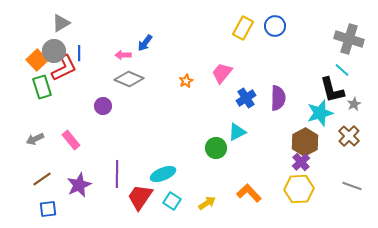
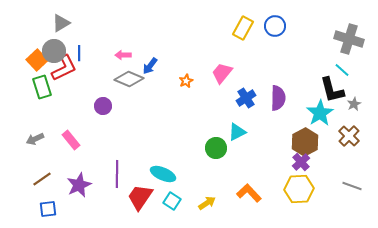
blue arrow: moved 5 px right, 23 px down
cyan star: rotated 16 degrees counterclockwise
cyan ellipse: rotated 45 degrees clockwise
